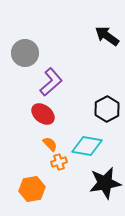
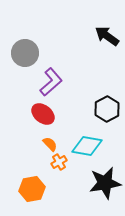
orange cross: rotated 14 degrees counterclockwise
